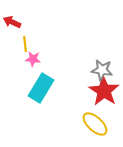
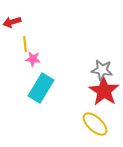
red arrow: rotated 42 degrees counterclockwise
